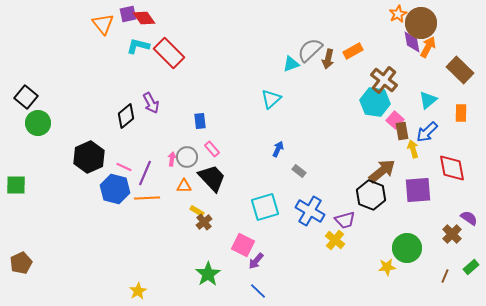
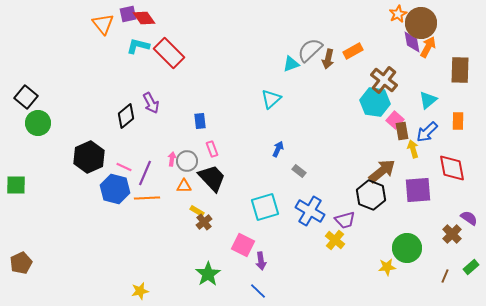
brown rectangle at (460, 70): rotated 48 degrees clockwise
orange rectangle at (461, 113): moved 3 px left, 8 px down
pink rectangle at (212, 149): rotated 21 degrees clockwise
gray circle at (187, 157): moved 4 px down
purple arrow at (256, 261): moved 5 px right; rotated 48 degrees counterclockwise
yellow star at (138, 291): moved 2 px right; rotated 18 degrees clockwise
